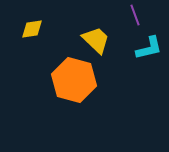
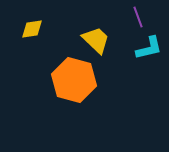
purple line: moved 3 px right, 2 px down
